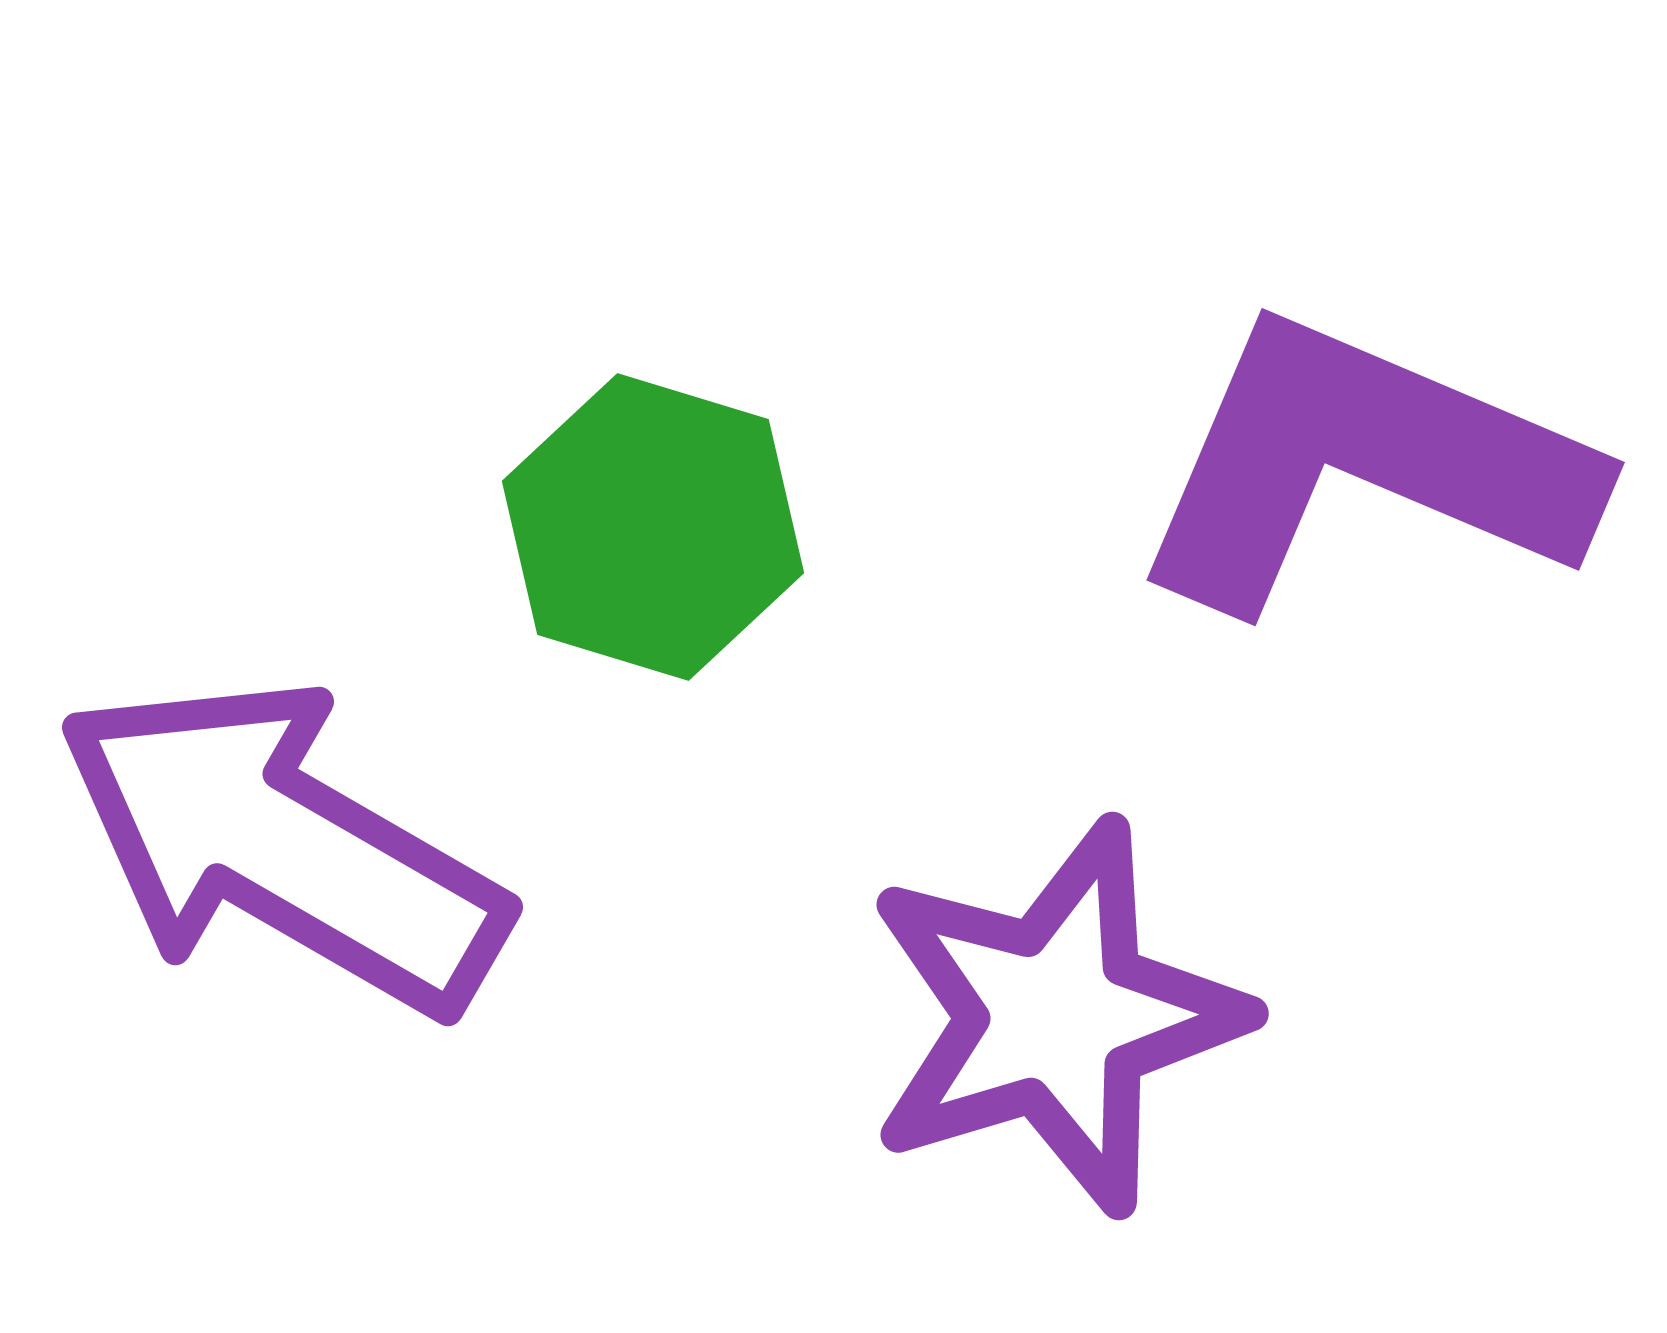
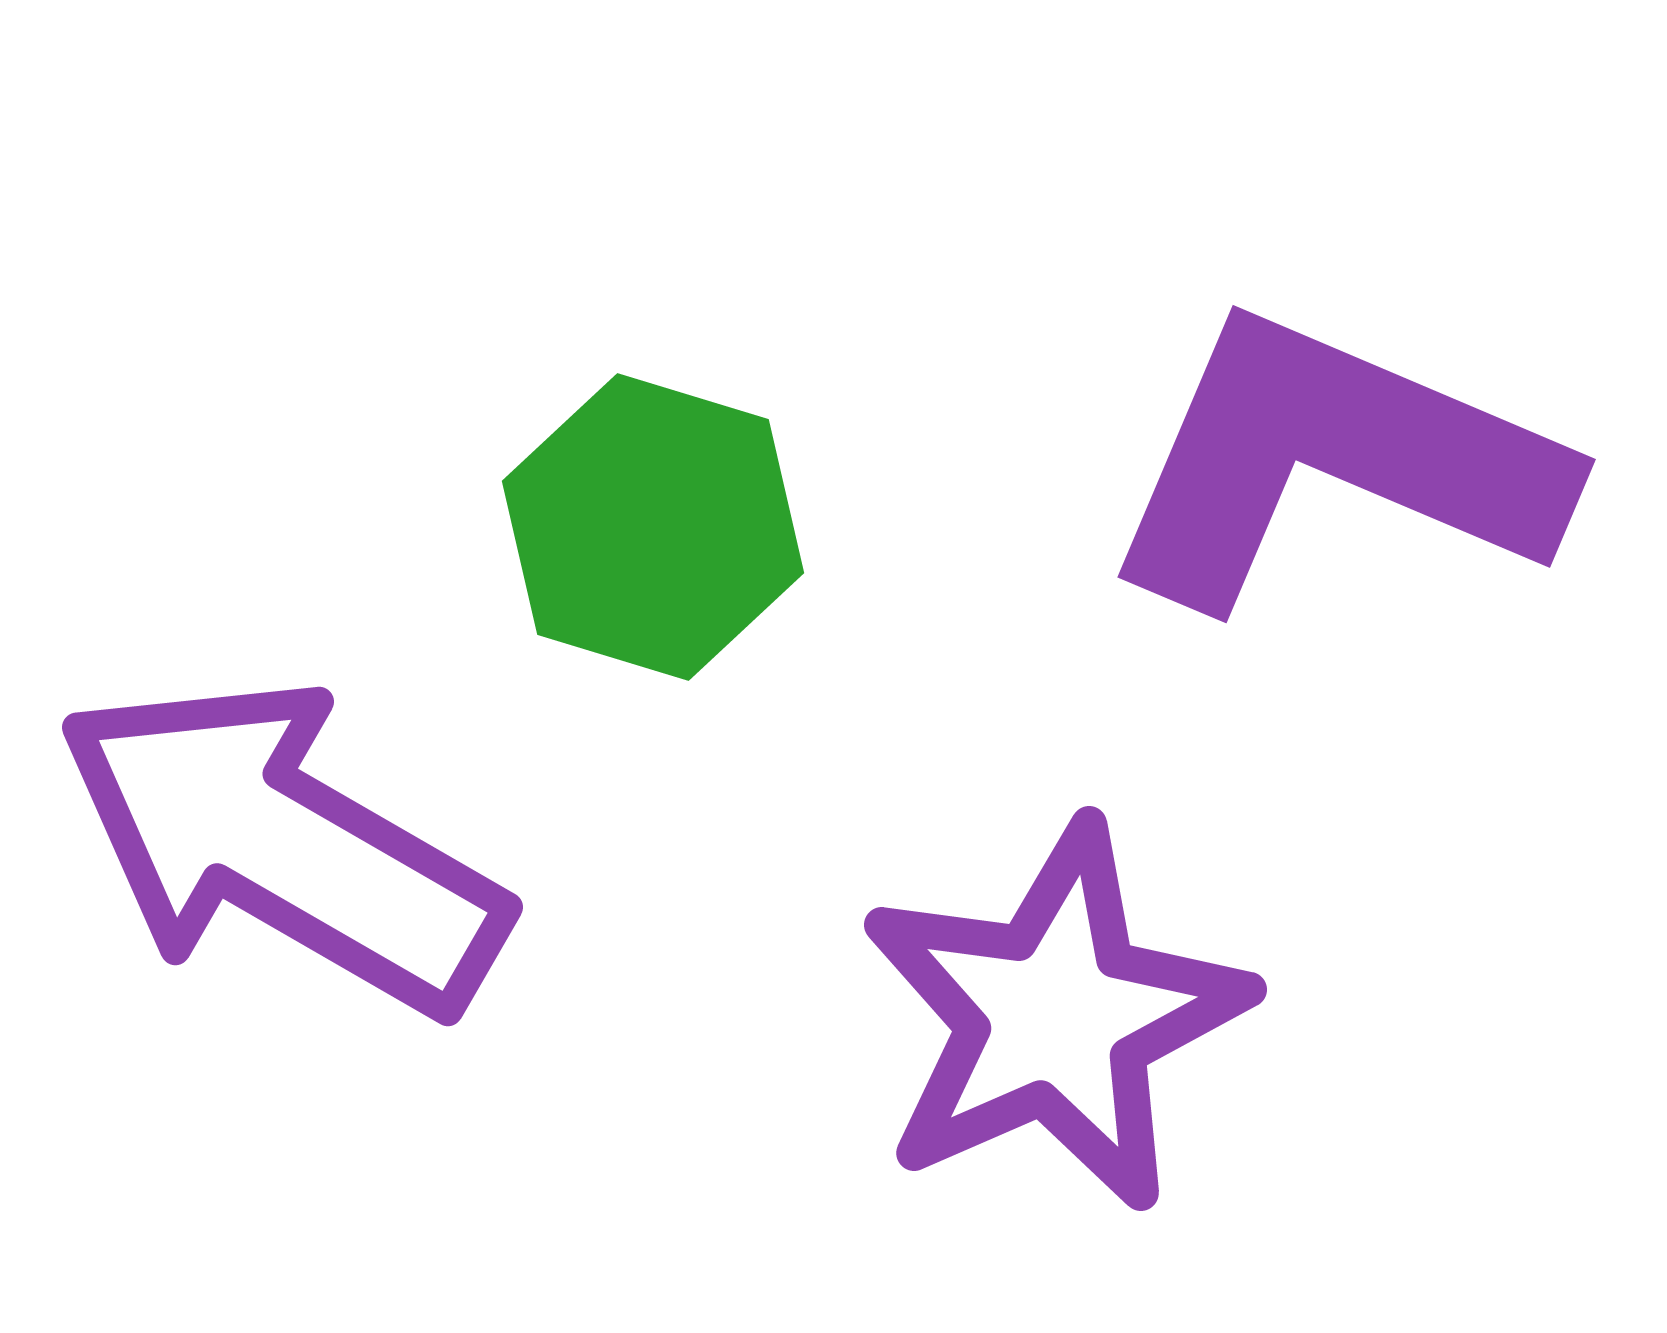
purple L-shape: moved 29 px left, 3 px up
purple star: rotated 7 degrees counterclockwise
